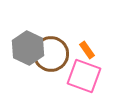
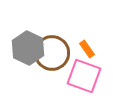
orange rectangle: moved 1 px up
brown circle: moved 1 px right, 1 px up
